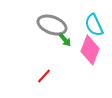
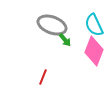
pink diamond: moved 4 px right, 1 px down
red line: moved 1 px left, 1 px down; rotated 21 degrees counterclockwise
